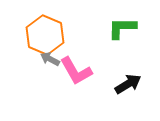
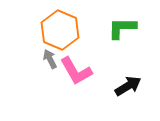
orange hexagon: moved 15 px right, 5 px up
gray arrow: rotated 36 degrees clockwise
black arrow: moved 2 px down
